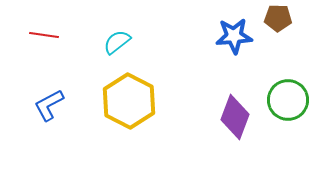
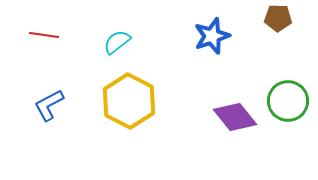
blue star: moved 22 px left; rotated 15 degrees counterclockwise
green circle: moved 1 px down
purple diamond: rotated 60 degrees counterclockwise
